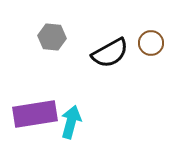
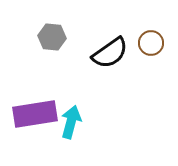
black semicircle: rotated 6 degrees counterclockwise
